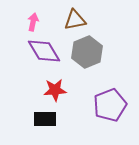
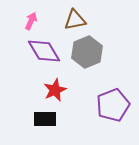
pink arrow: moved 2 px left, 1 px up; rotated 12 degrees clockwise
red star: rotated 20 degrees counterclockwise
purple pentagon: moved 3 px right
